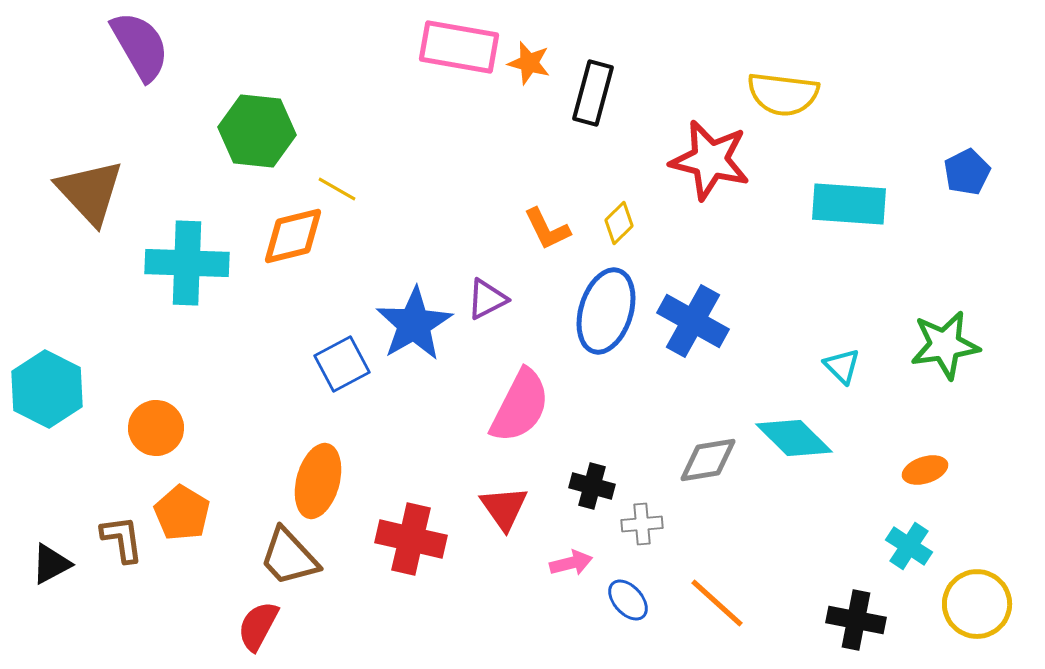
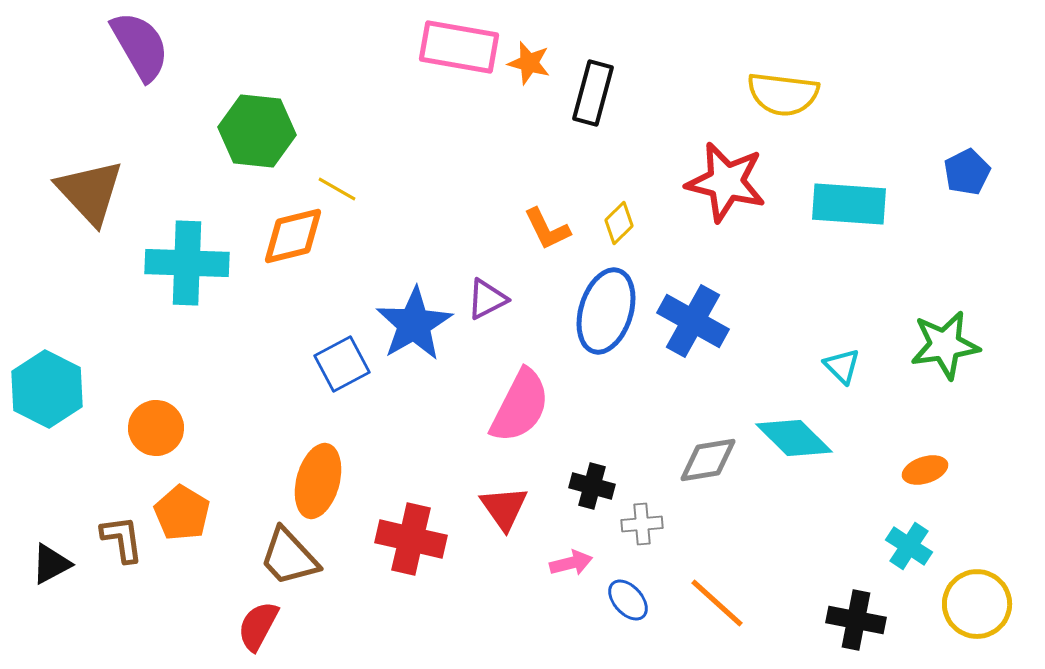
red star at (710, 160): moved 16 px right, 22 px down
